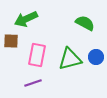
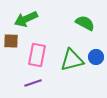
green triangle: moved 2 px right, 1 px down
